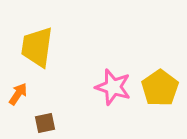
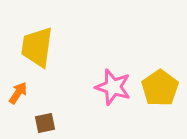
orange arrow: moved 1 px up
